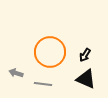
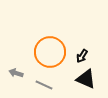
black arrow: moved 3 px left, 1 px down
gray line: moved 1 px right, 1 px down; rotated 18 degrees clockwise
